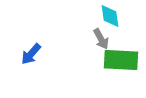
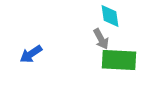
blue arrow: rotated 15 degrees clockwise
green rectangle: moved 2 px left
